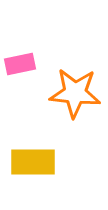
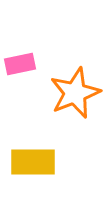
orange star: rotated 27 degrees counterclockwise
